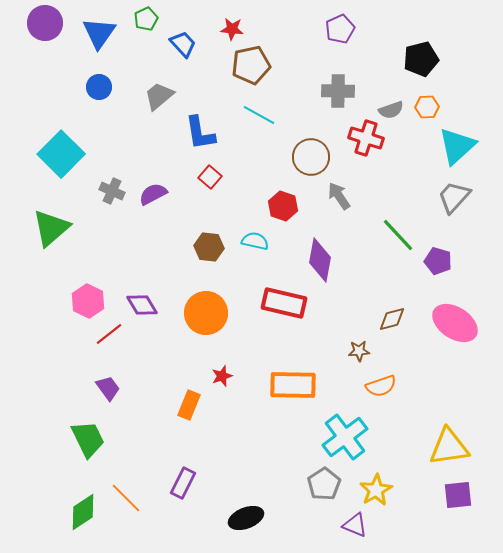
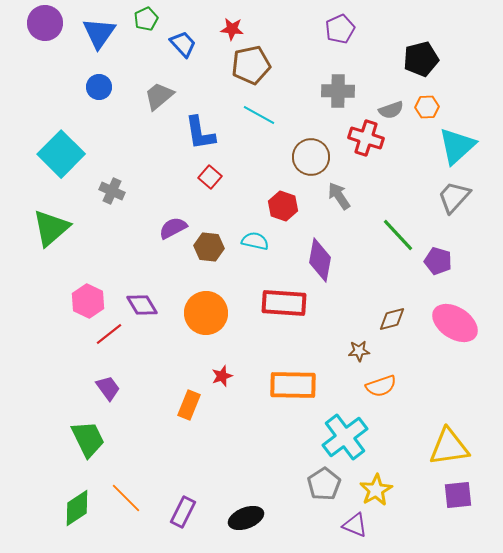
purple semicircle at (153, 194): moved 20 px right, 34 px down
red rectangle at (284, 303): rotated 9 degrees counterclockwise
purple rectangle at (183, 483): moved 29 px down
green diamond at (83, 512): moved 6 px left, 4 px up
